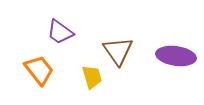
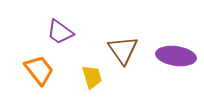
brown triangle: moved 5 px right, 1 px up
